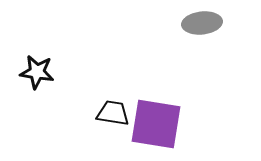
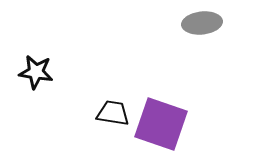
black star: moved 1 px left
purple square: moved 5 px right; rotated 10 degrees clockwise
